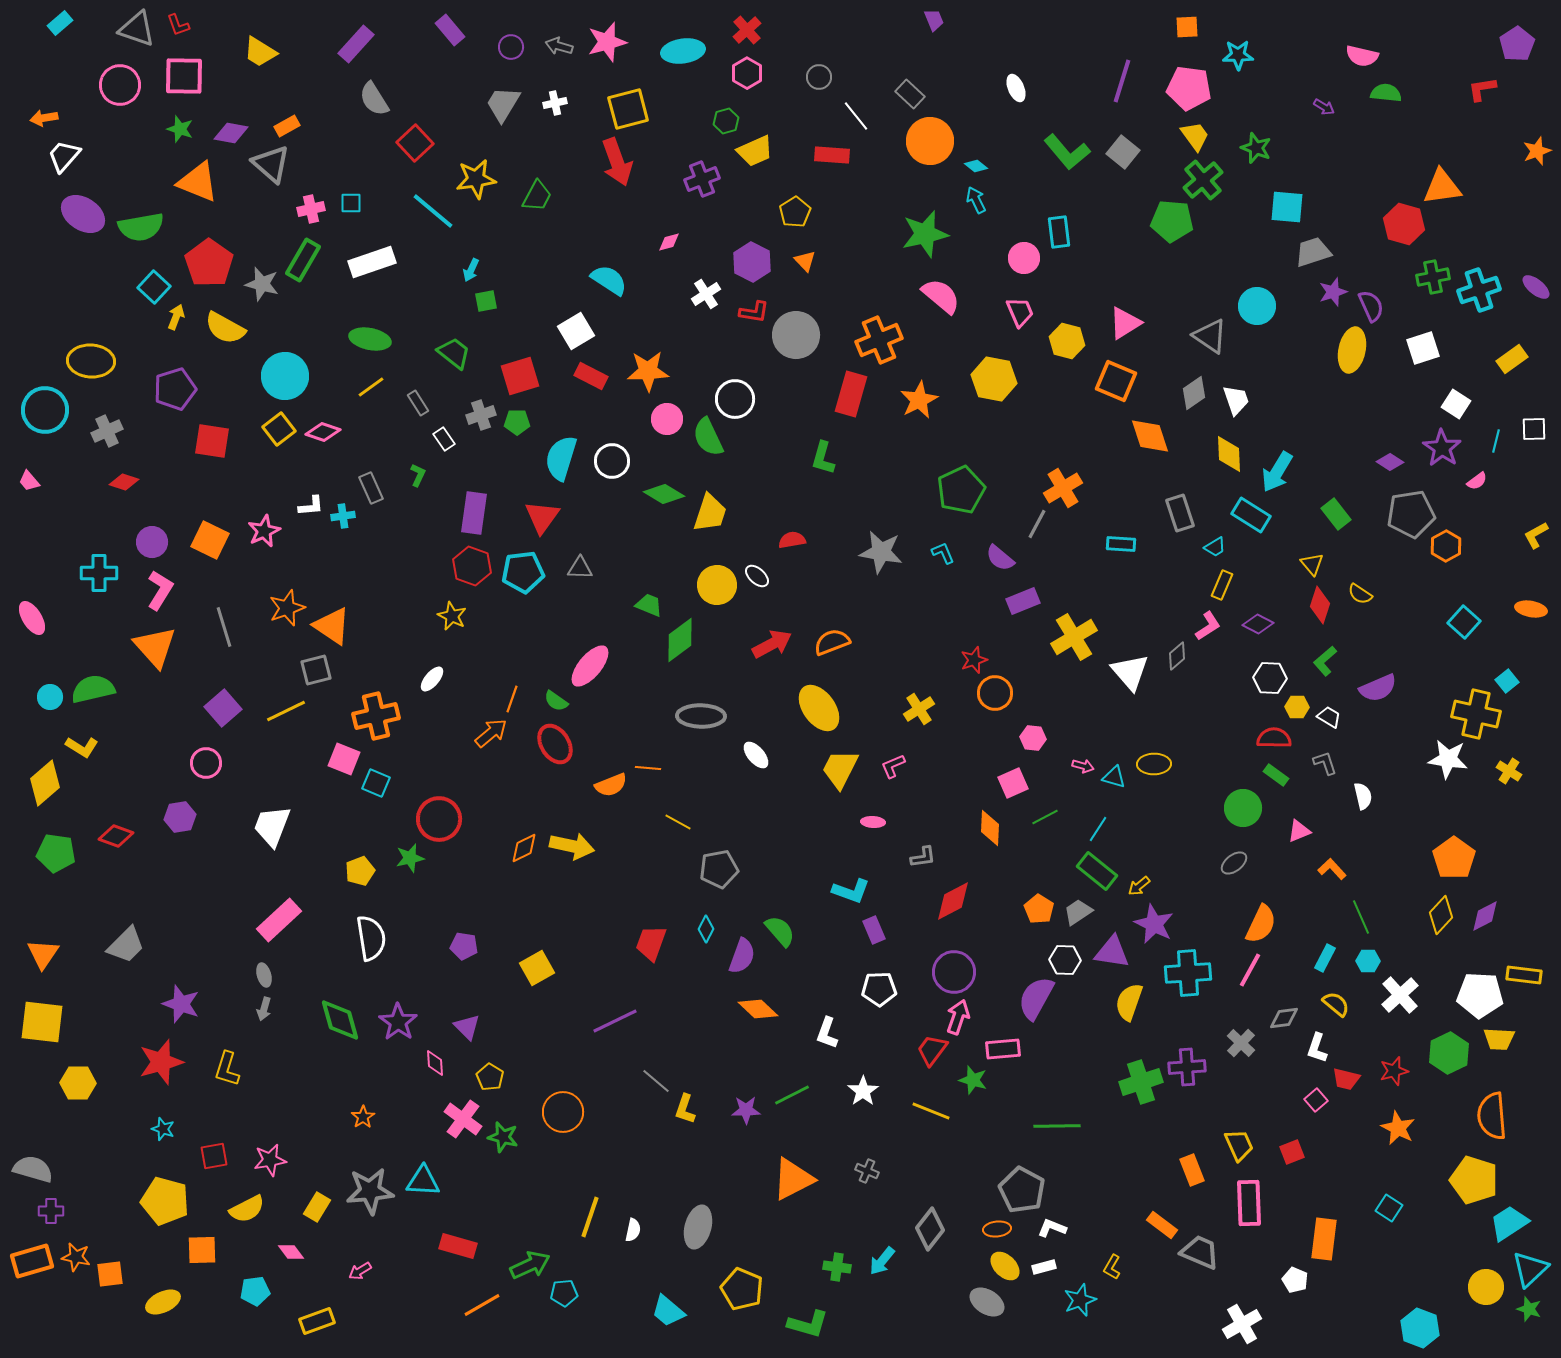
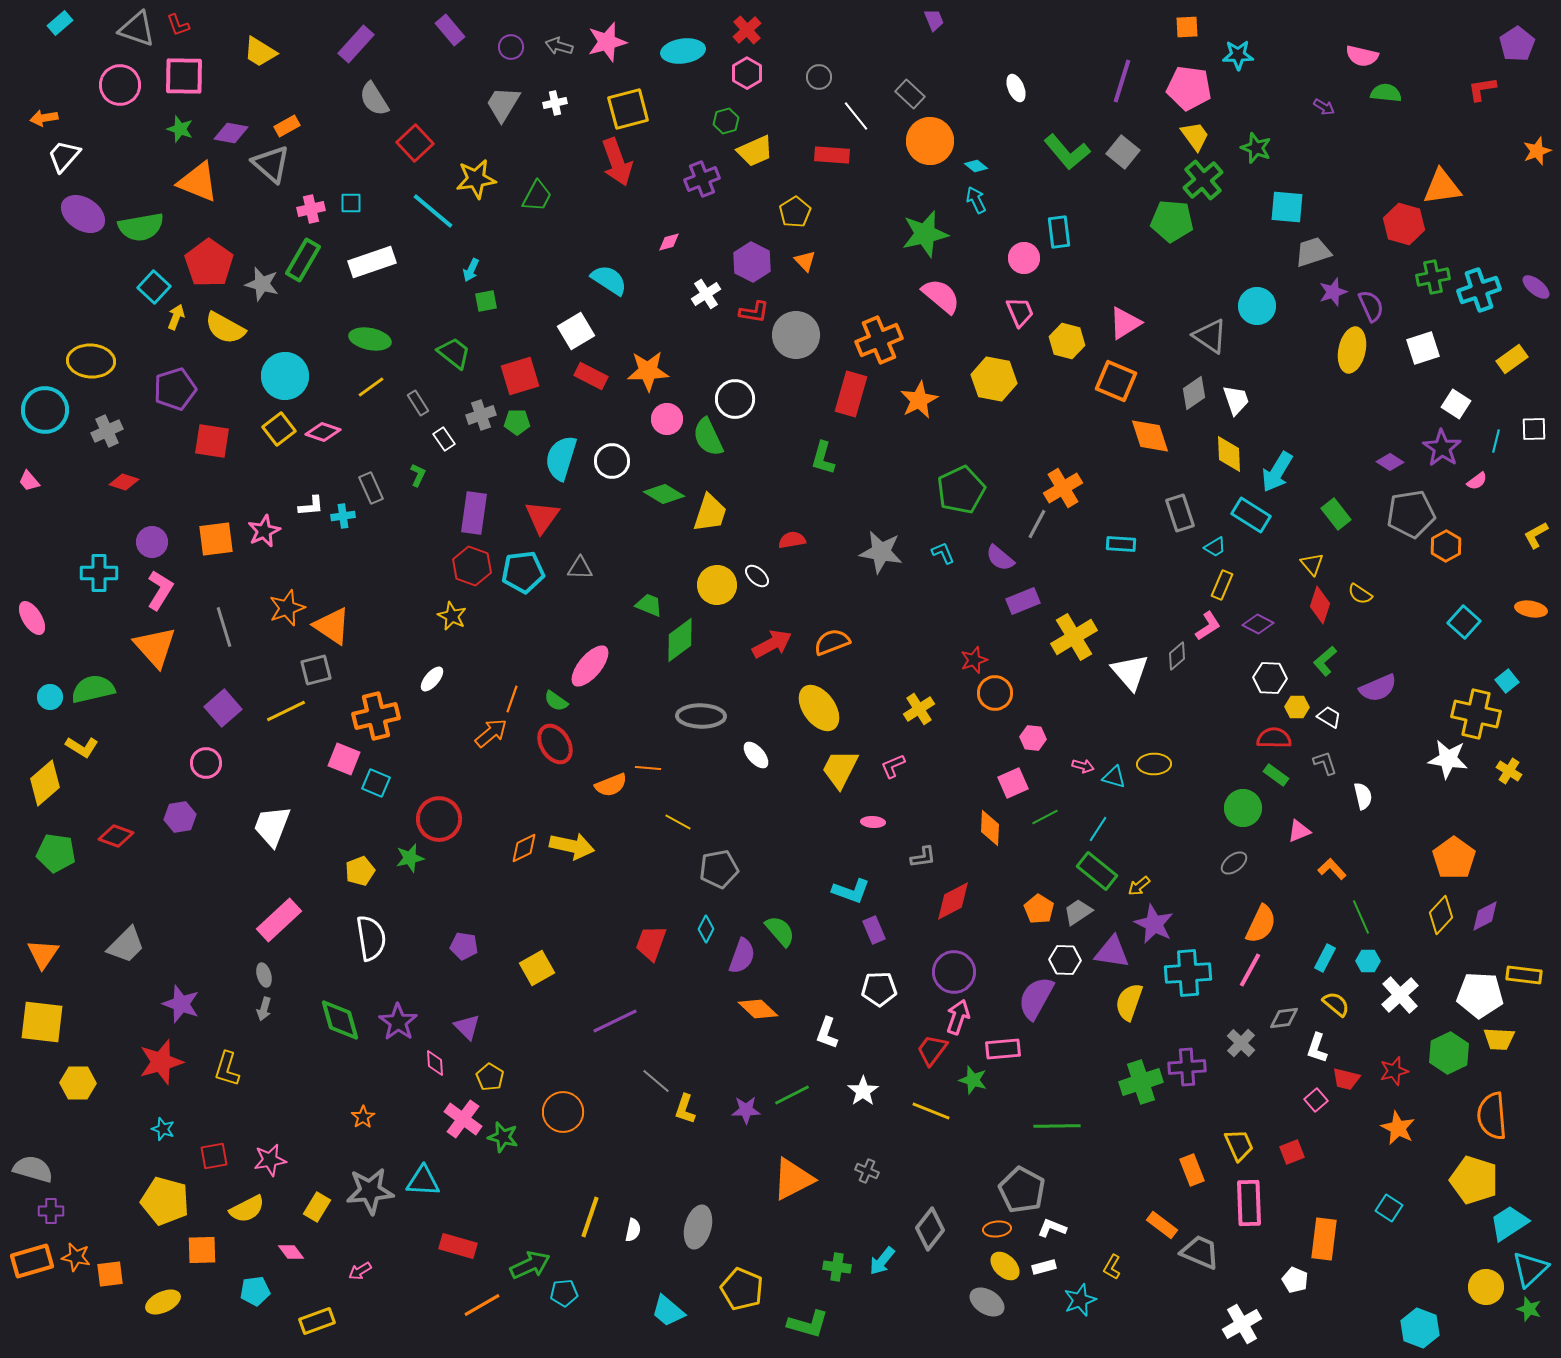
orange square at (210, 540): moved 6 px right, 1 px up; rotated 33 degrees counterclockwise
